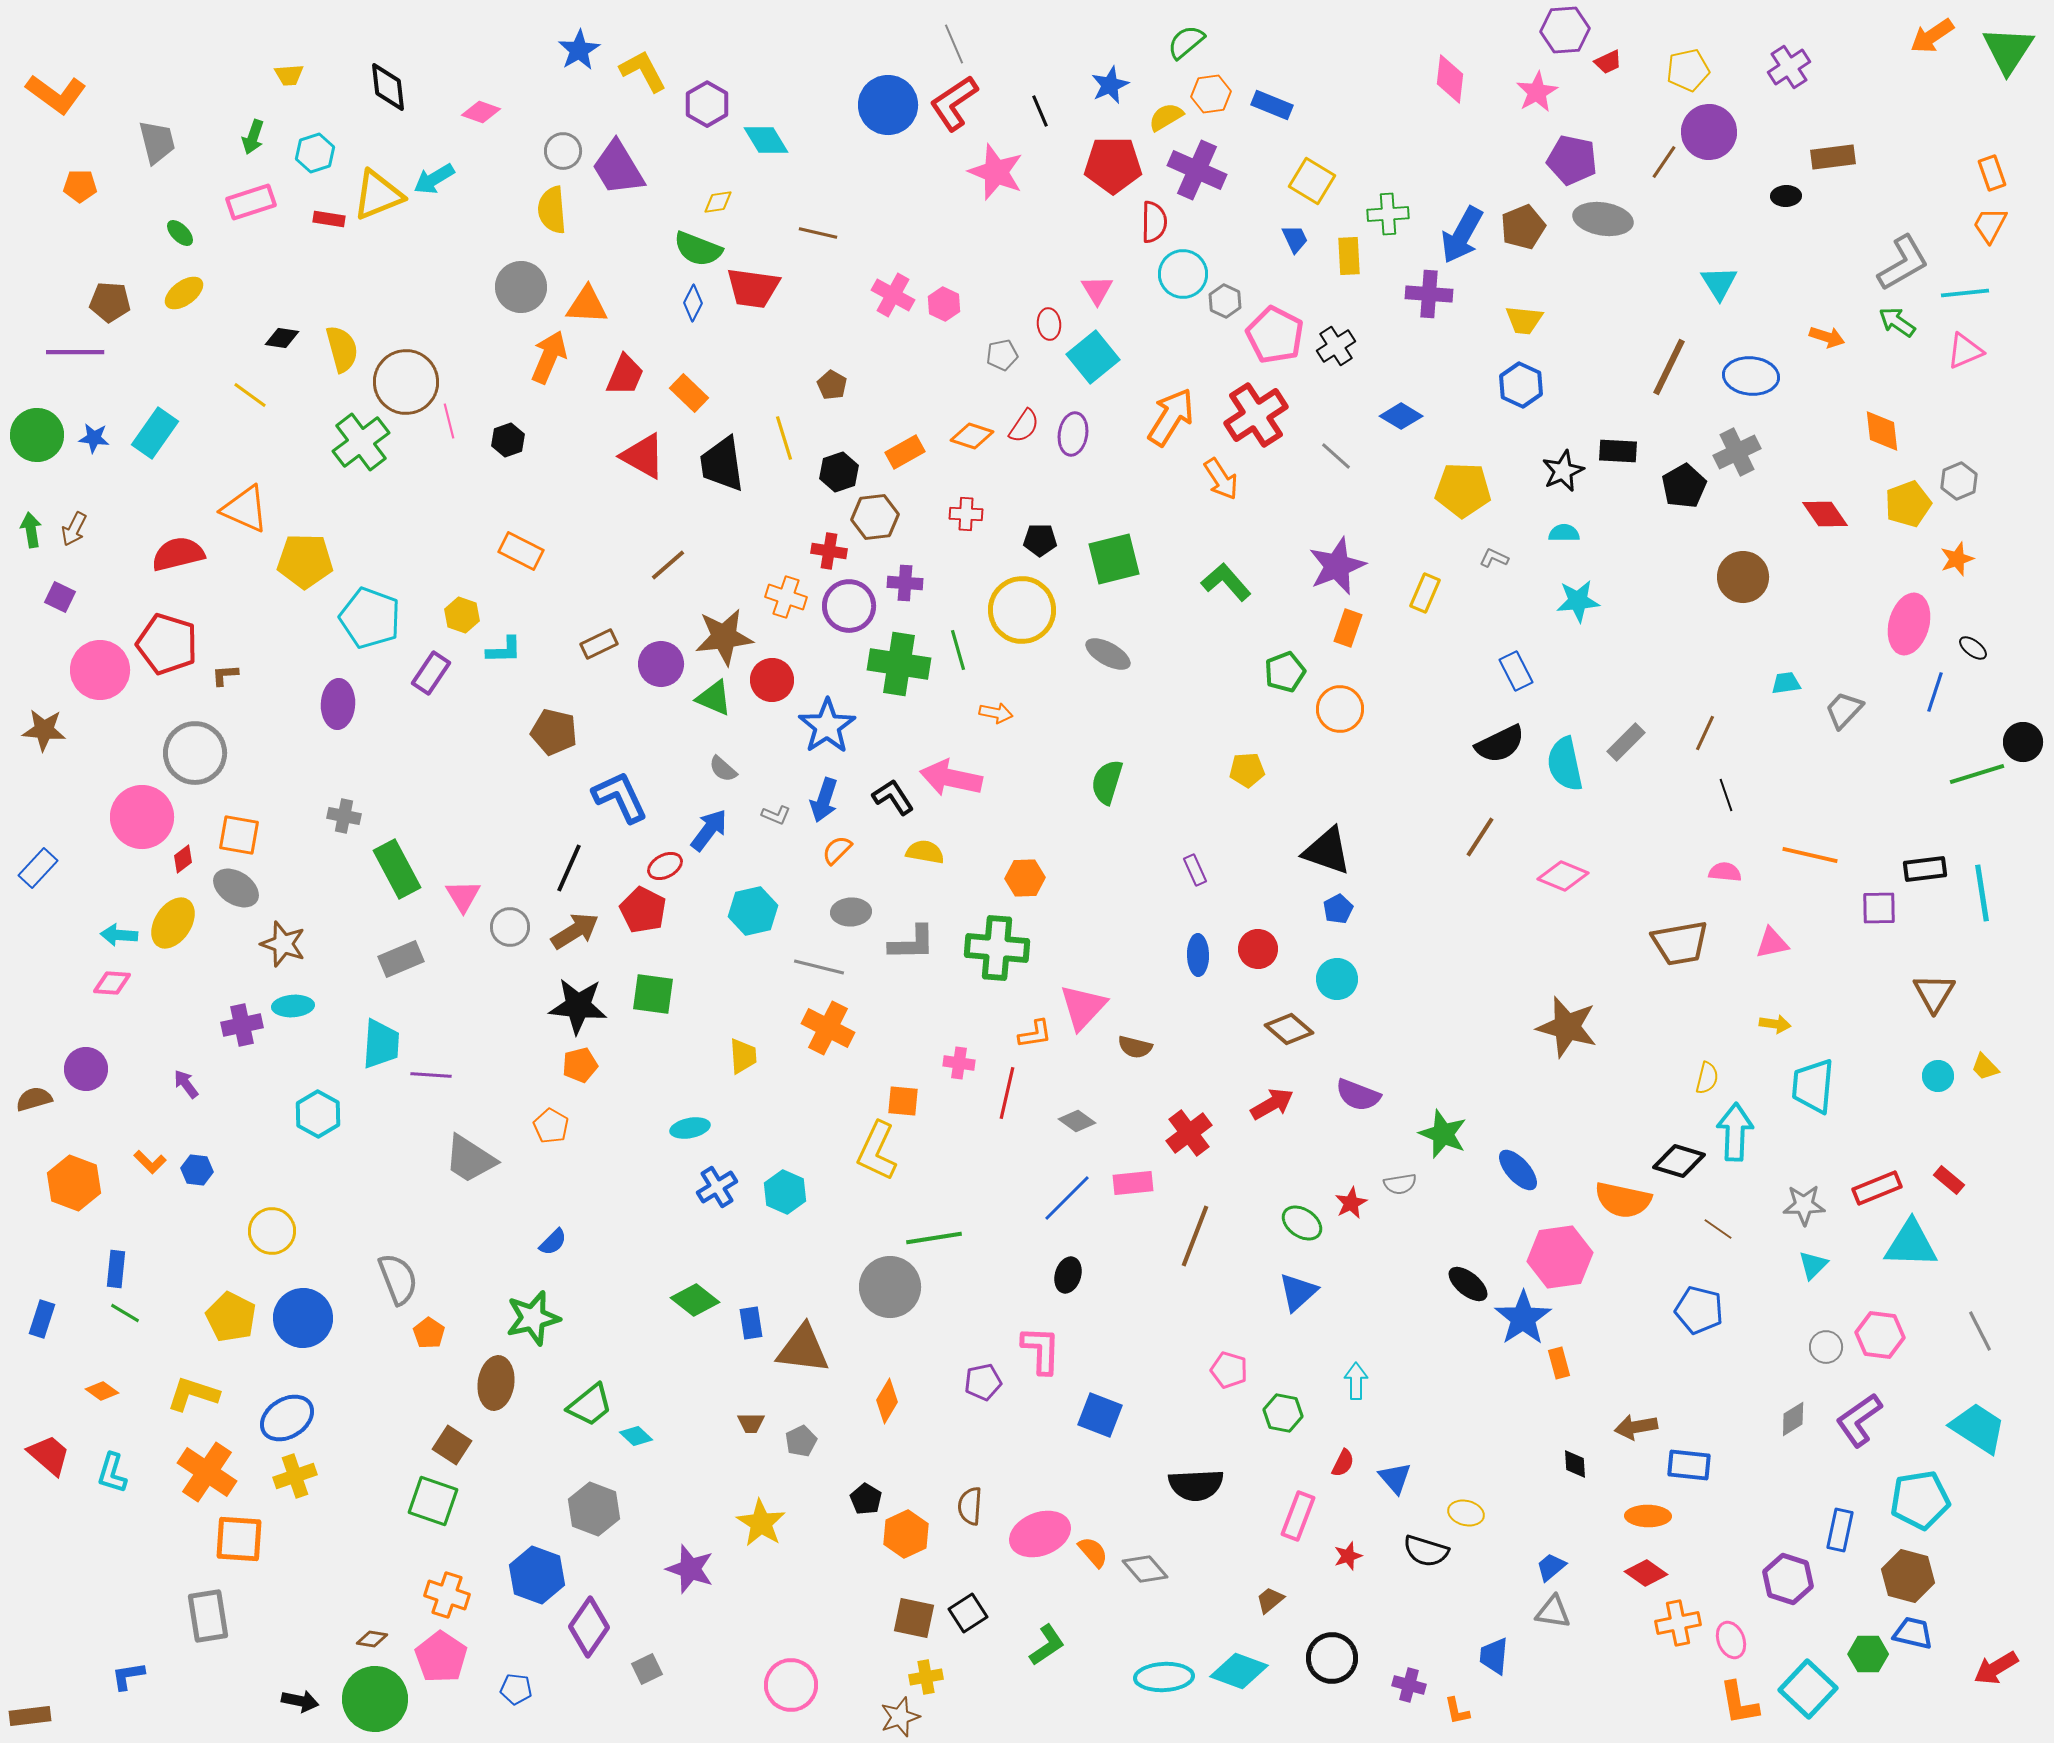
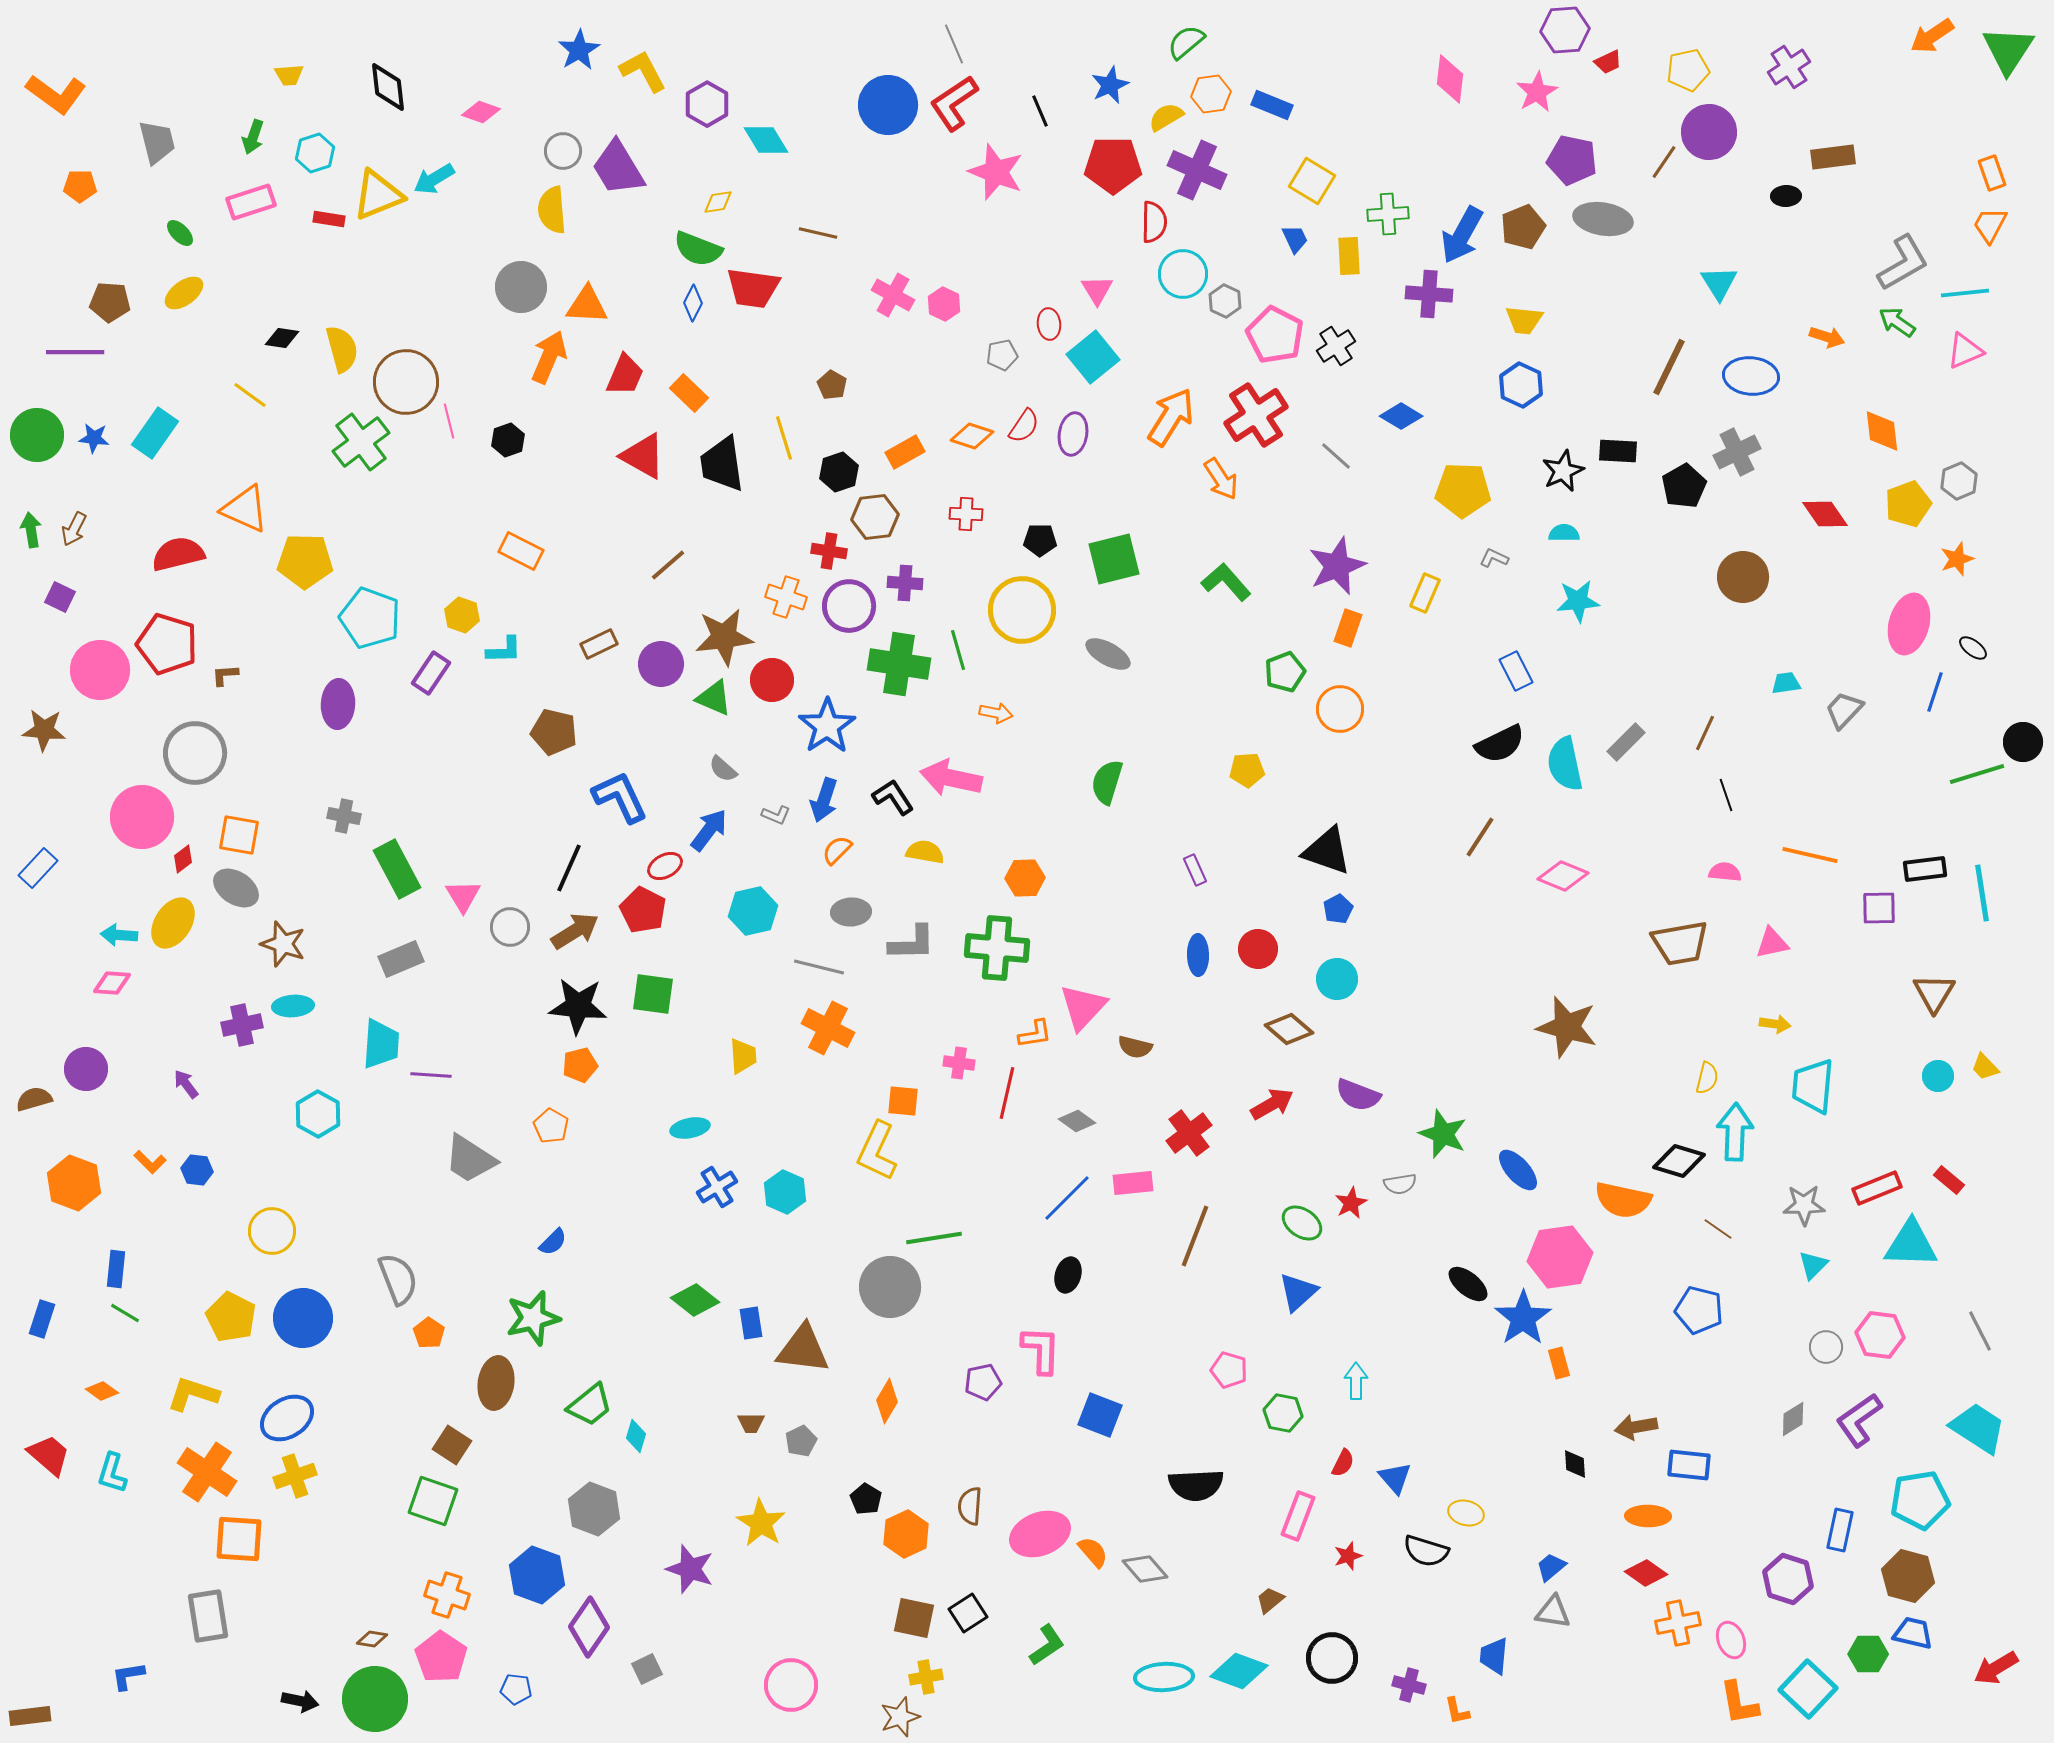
cyan diamond at (636, 1436): rotated 64 degrees clockwise
